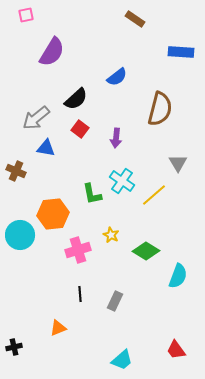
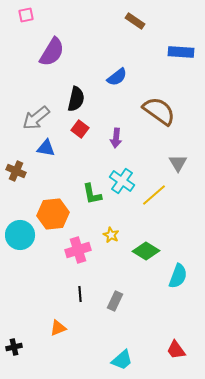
brown rectangle: moved 2 px down
black semicircle: rotated 35 degrees counterclockwise
brown semicircle: moved 1 px left, 2 px down; rotated 68 degrees counterclockwise
